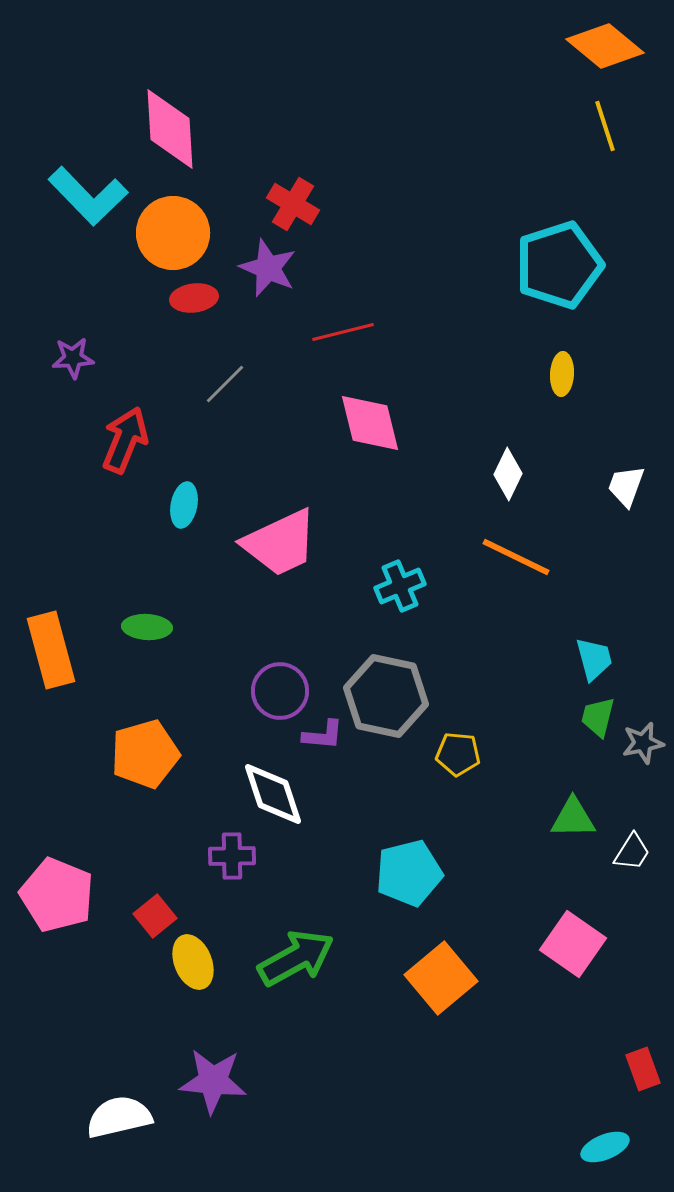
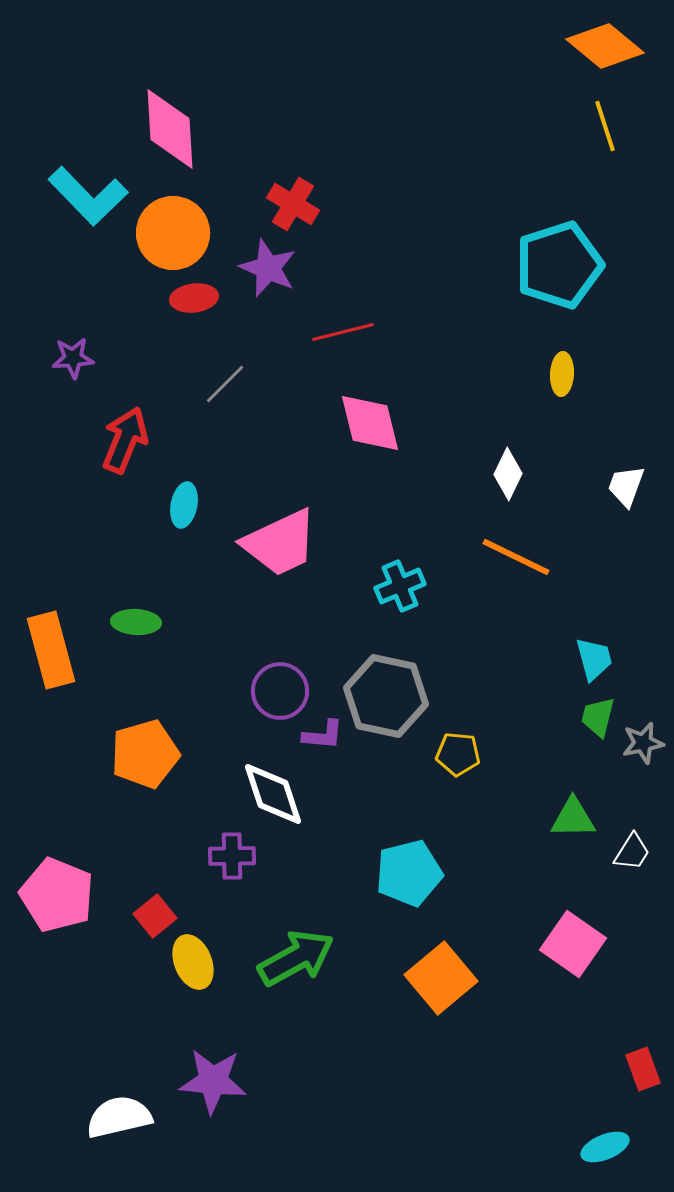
green ellipse at (147, 627): moved 11 px left, 5 px up
